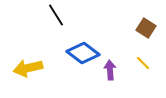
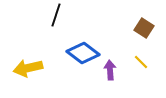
black line: rotated 50 degrees clockwise
brown square: moved 2 px left
yellow line: moved 2 px left, 1 px up
